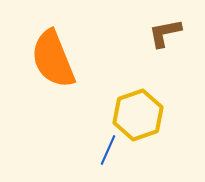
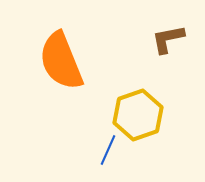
brown L-shape: moved 3 px right, 6 px down
orange semicircle: moved 8 px right, 2 px down
